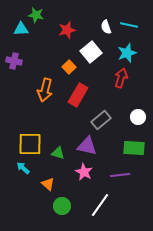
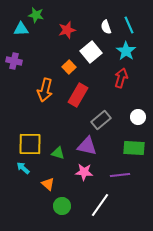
cyan line: rotated 54 degrees clockwise
cyan star: moved 1 px left, 2 px up; rotated 18 degrees counterclockwise
pink star: rotated 24 degrees counterclockwise
